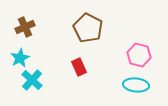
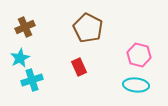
cyan cross: rotated 30 degrees clockwise
